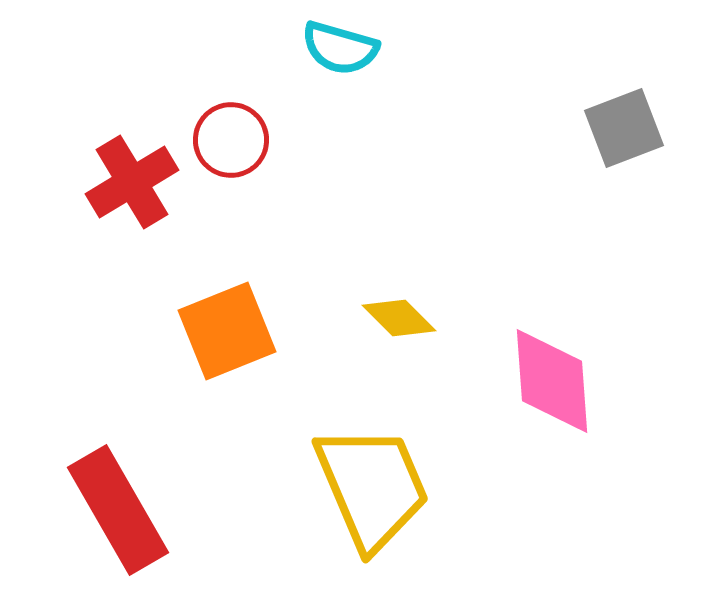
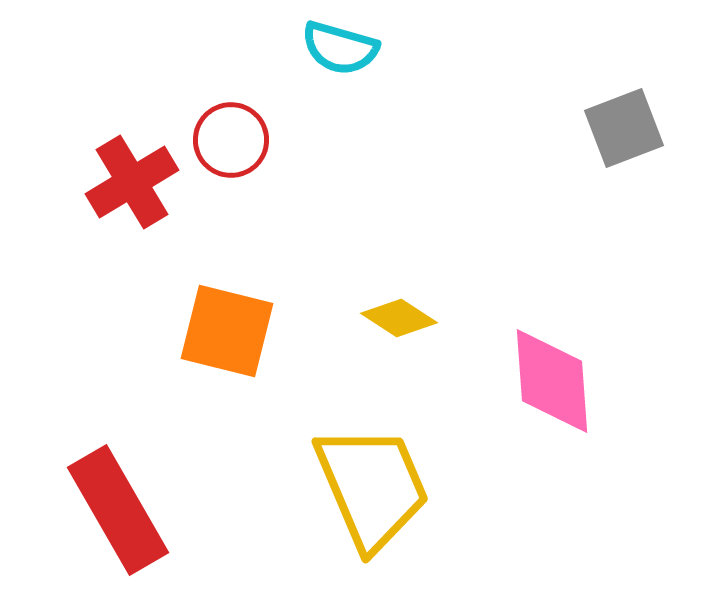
yellow diamond: rotated 12 degrees counterclockwise
orange square: rotated 36 degrees clockwise
